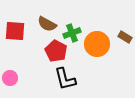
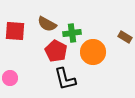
green cross: rotated 12 degrees clockwise
orange circle: moved 4 px left, 8 px down
